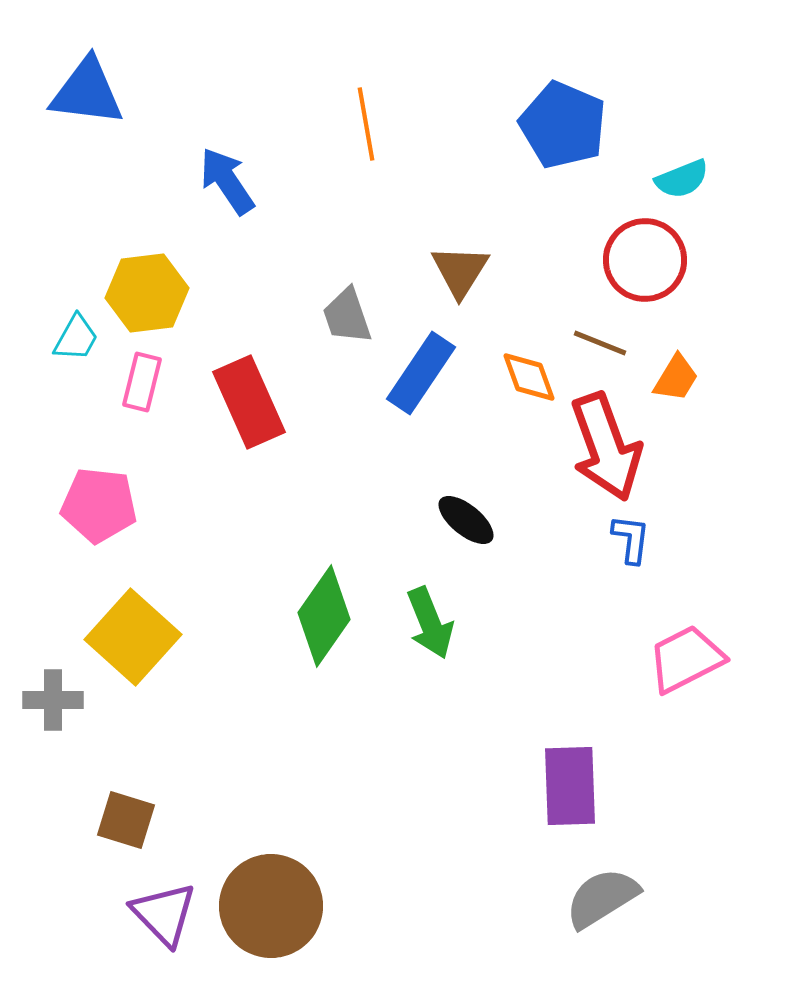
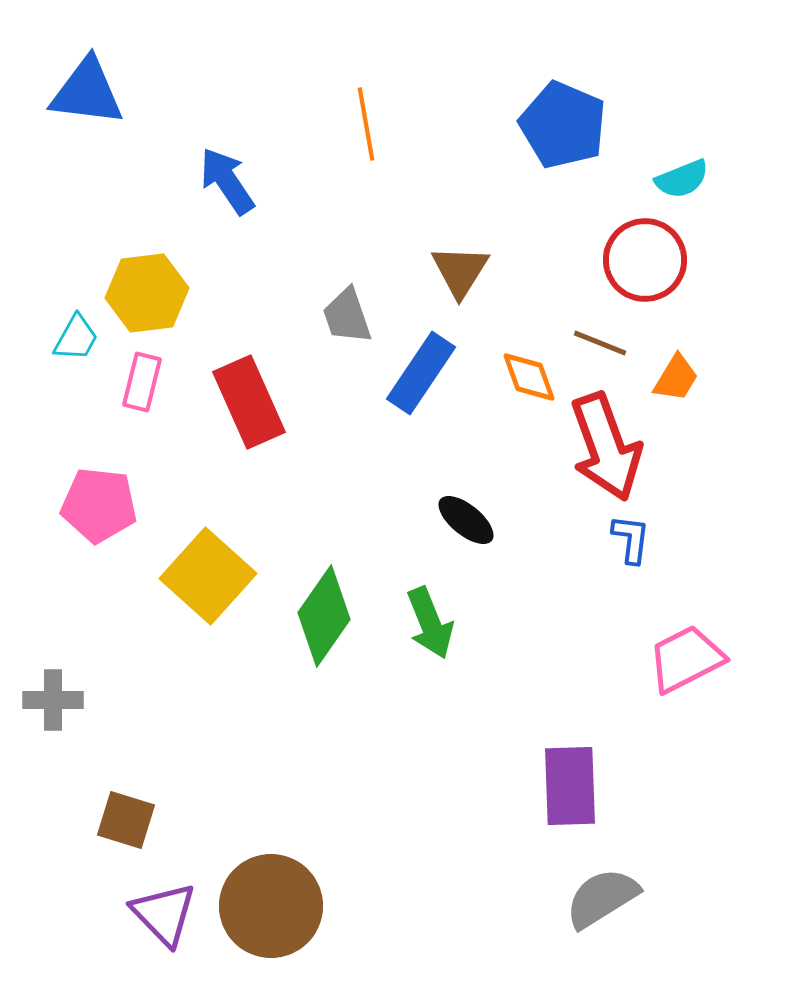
yellow square: moved 75 px right, 61 px up
